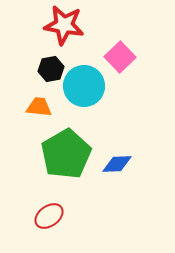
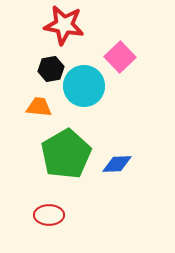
red ellipse: moved 1 px up; rotated 36 degrees clockwise
